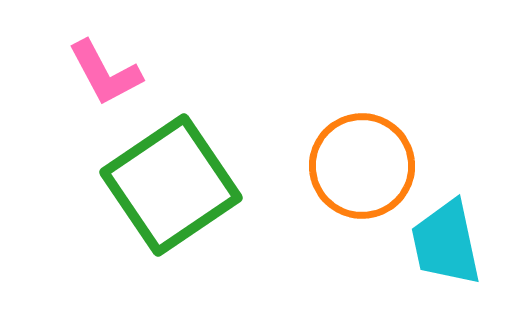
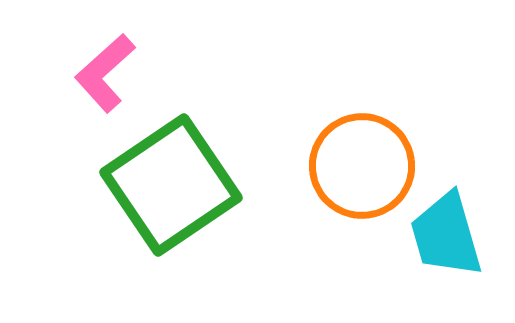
pink L-shape: rotated 76 degrees clockwise
cyan trapezoid: moved 8 px up; rotated 4 degrees counterclockwise
